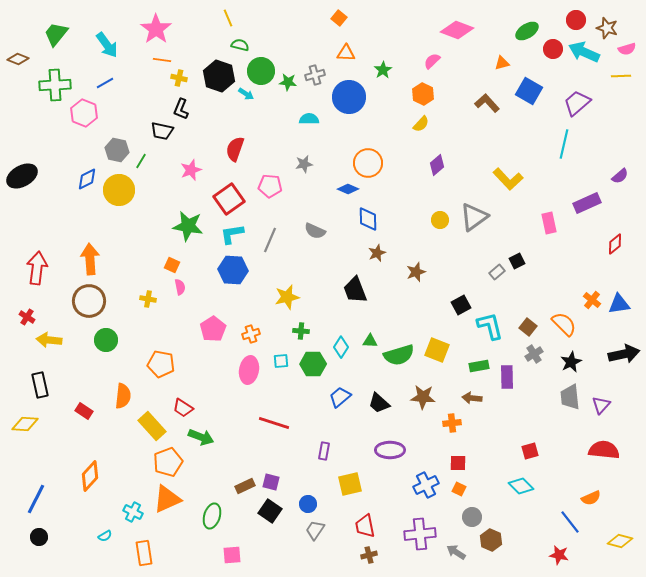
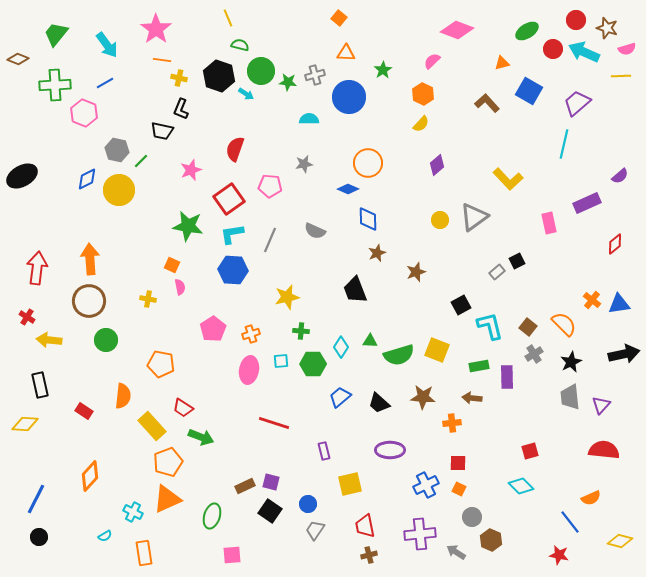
green line at (141, 161): rotated 14 degrees clockwise
purple rectangle at (324, 451): rotated 24 degrees counterclockwise
